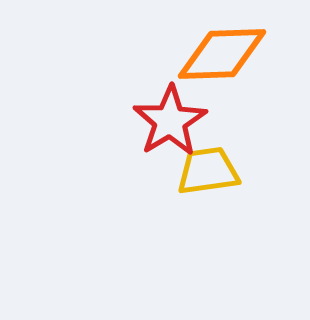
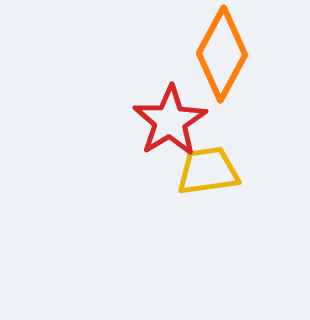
orange diamond: rotated 60 degrees counterclockwise
